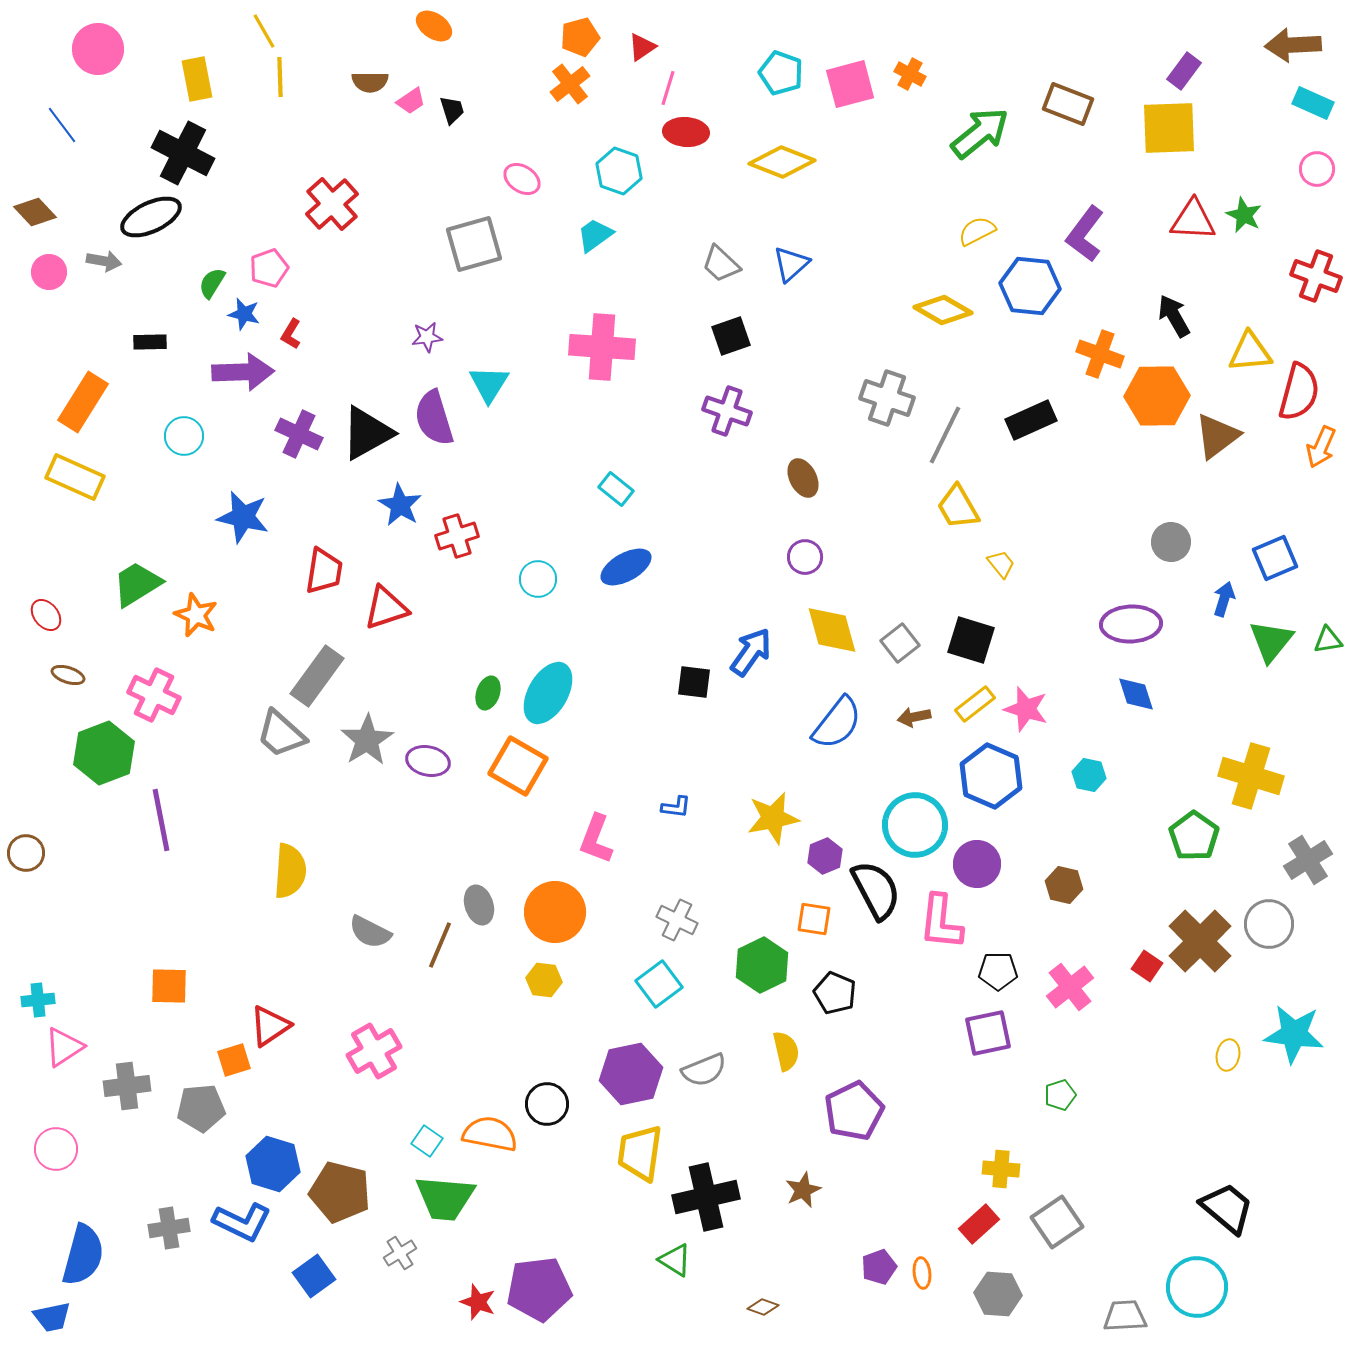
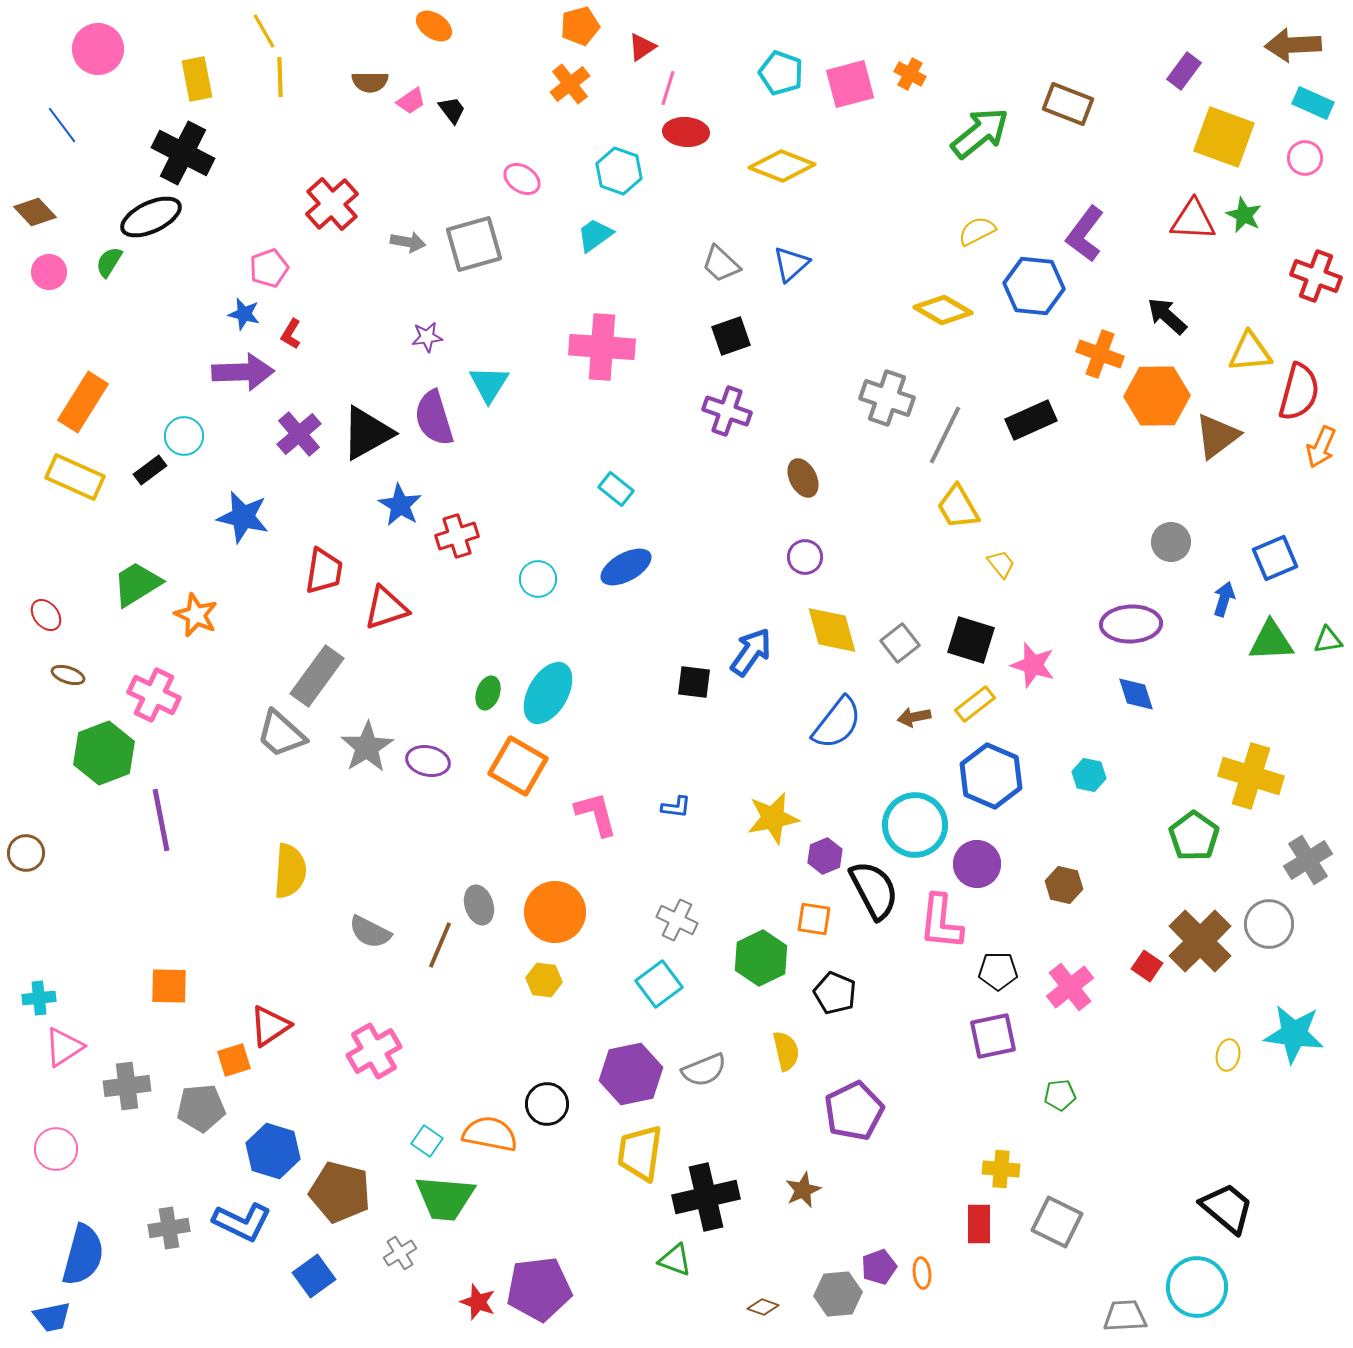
orange pentagon at (580, 37): moved 11 px up
black trapezoid at (452, 110): rotated 20 degrees counterclockwise
yellow square at (1169, 128): moved 55 px right, 9 px down; rotated 22 degrees clockwise
yellow diamond at (782, 162): moved 4 px down
pink circle at (1317, 169): moved 12 px left, 11 px up
gray arrow at (104, 261): moved 304 px right, 19 px up
green semicircle at (212, 283): moved 103 px left, 21 px up
blue hexagon at (1030, 286): moved 4 px right
black arrow at (1174, 316): moved 7 px left; rotated 18 degrees counterclockwise
black rectangle at (150, 342): moved 128 px down; rotated 36 degrees counterclockwise
purple cross at (299, 434): rotated 24 degrees clockwise
green triangle at (1271, 641): rotated 48 degrees clockwise
pink star at (1026, 709): moved 7 px right, 44 px up
gray star at (367, 740): moved 7 px down
pink L-shape at (596, 839): moved 25 px up; rotated 144 degrees clockwise
black semicircle at (876, 890): moved 2 px left
green hexagon at (762, 965): moved 1 px left, 7 px up
cyan cross at (38, 1000): moved 1 px right, 2 px up
purple square at (988, 1033): moved 5 px right, 3 px down
green pentagon at (1060, 1095): rotated 12 degrees clockwise
blue hexagon at (273, 1164): moved 13 px up
gray square at (1057, 1222): rotated 30 degrees counterclockwise
red rectangle at (979, 1224): rotated 48 degrees counterclockwise
green triangle at (675, 1260): rotated 12 degrees counterclockwise
gray hexagon at (998, 1294): moved 160 px left; rotated 9 degrees counterclockwise
